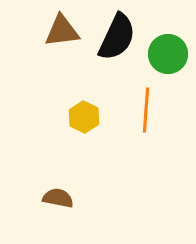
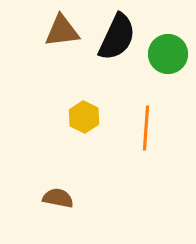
orange line: moved 18 px down
